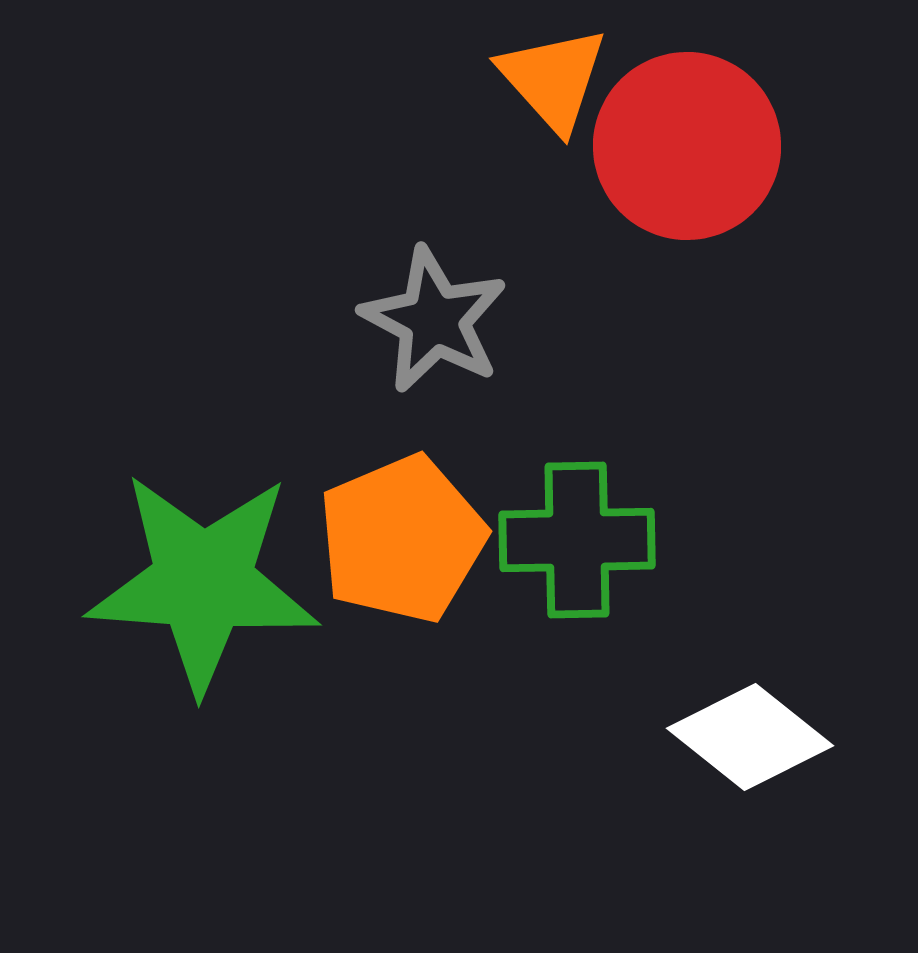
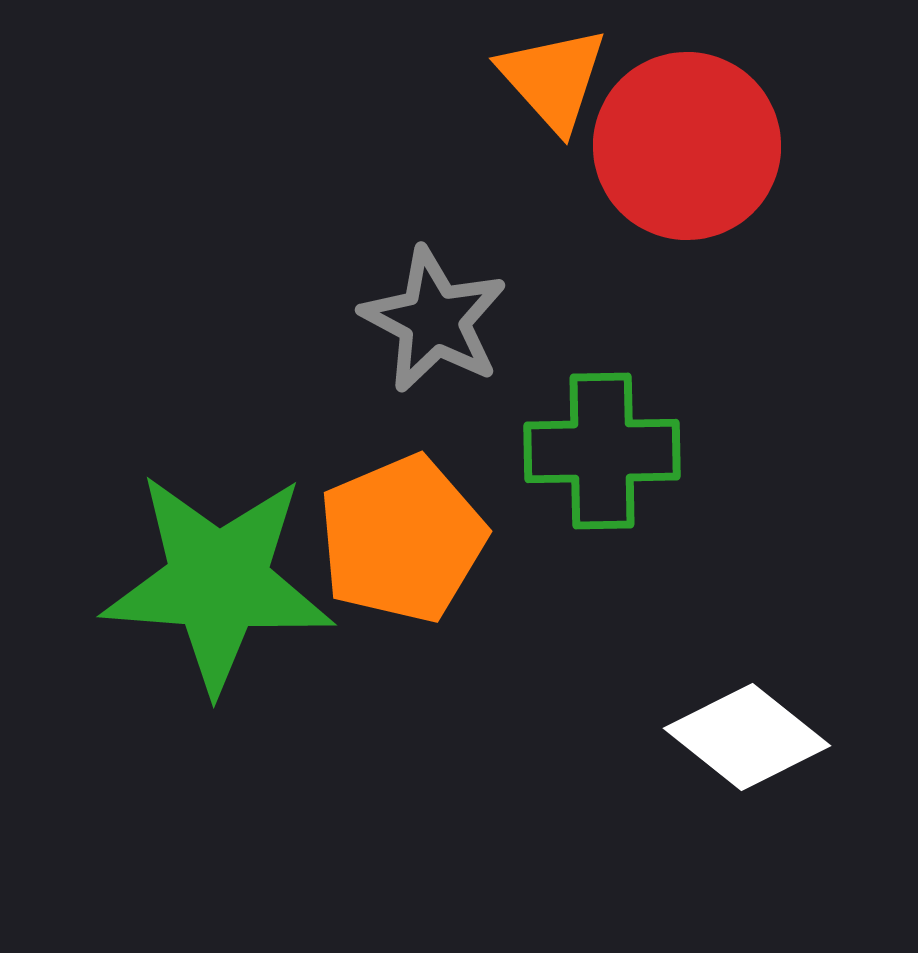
green cross: moved 25 px right, 89 px up
green star: moved 15 px right
white diamond: moved 3 px left
